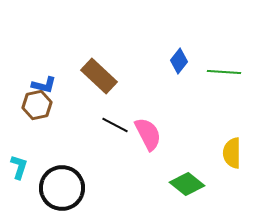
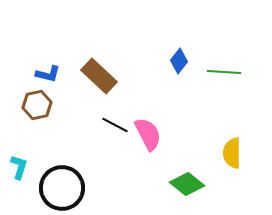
blue L-shape: moved 4 px right, 11 px up
